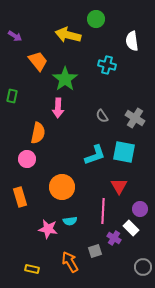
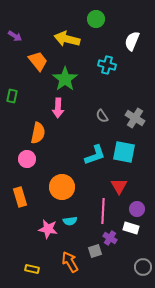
yellow arrow: moved 1 px left, 4 px down
white semicircle: rotated 30 degrees clockwise
purple circle: moved 3 px left
white rectangle: rotated 28 degrees counterclockwise
purple cross: moved 4 px left
